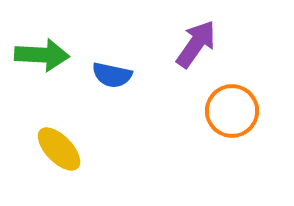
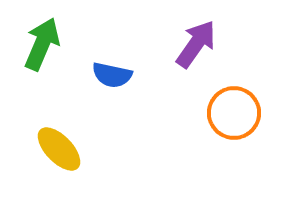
green arrow: moved 11 px up; rotated 70 degrees counterclockwise
orange circle: moved 2 px right, 2 px down
